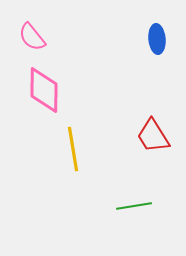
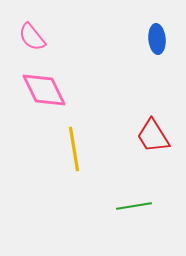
pink diamond: rotated 27 degrees counterclockwise
yellow line: moved 1 px right
